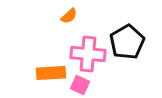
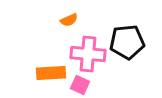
orange semicircle: moved 4 px down; rotated 18 degrees clockwise
black pentagon: rotated 24 degrees clockwise
